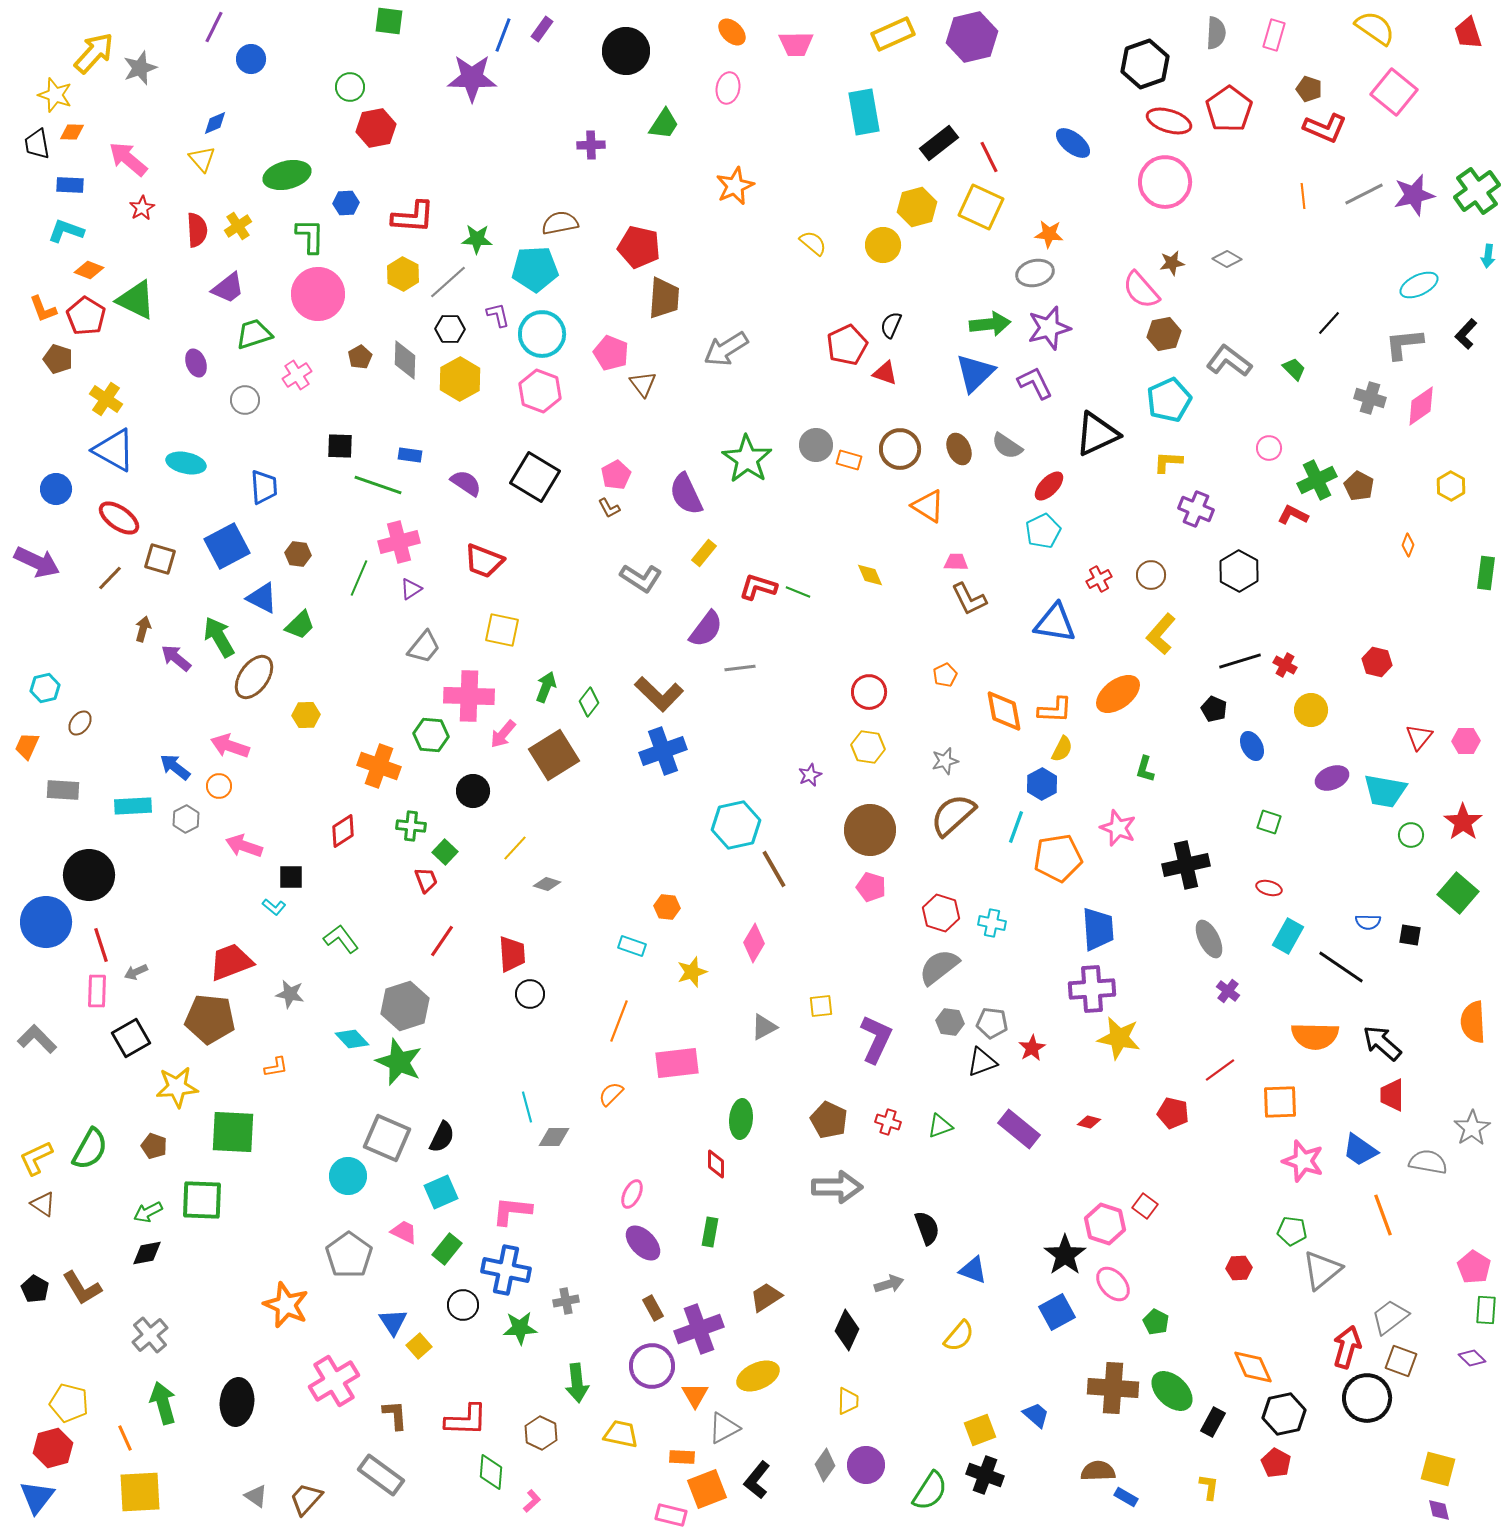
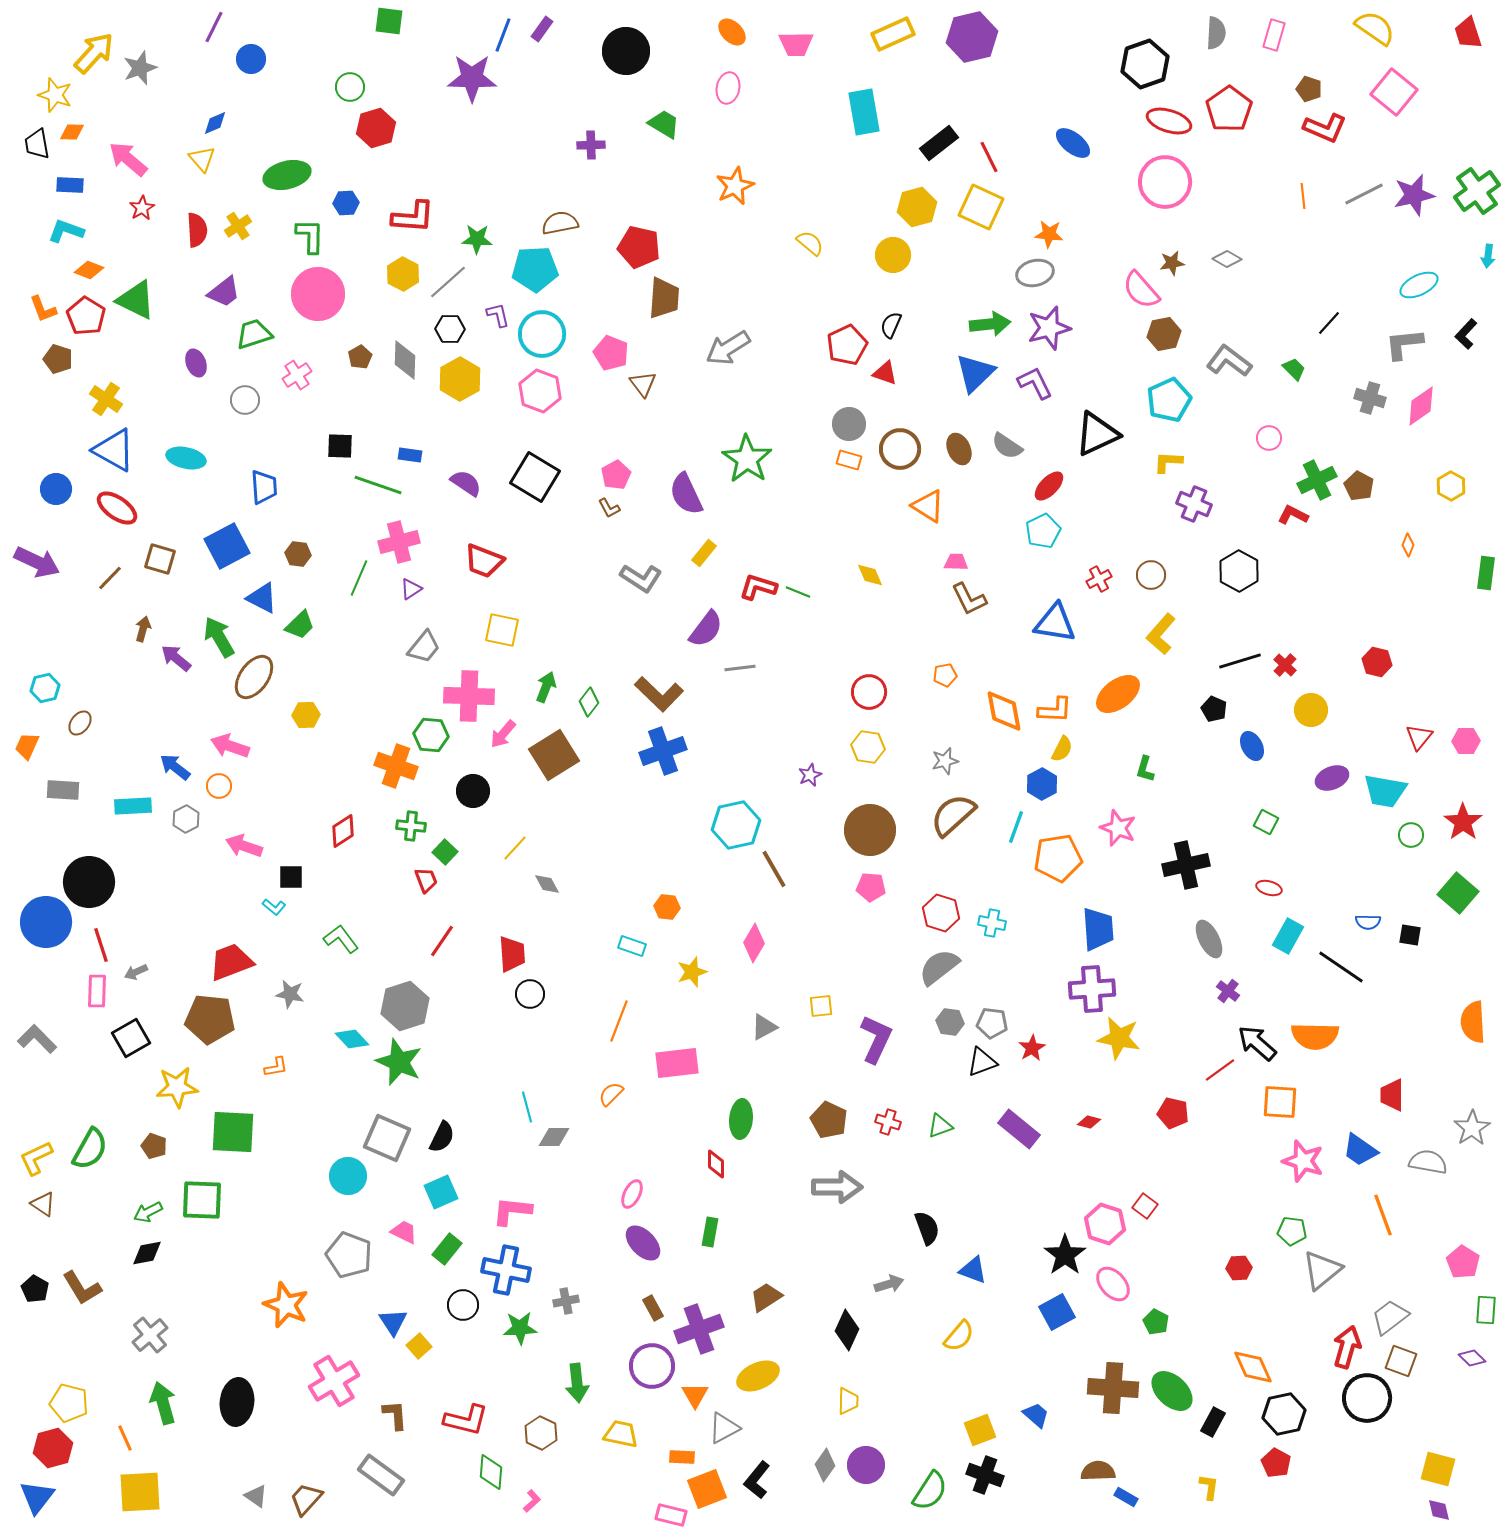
green trapezoid at (664, 124): rotated 92 degrees counterclockwise
red hexagon at (376, 128): rotated 6 degrees counterclockwise
yellow semicircle at (813, 243): moved 3 px left
yellow circle at (883, 245): moved 10 px right, 10 px down
purple trapezoid at (228, 288): moved 4 px left, 4 px down
gray arrow at (726, 349): moved 2 px right, 1 px up
gray circle at (816, 445): moved 33 px right, 21 px up
pink circle at (1269, 448): moved 10 px up
cyan ellipse at (186, 463): moved 5 px up
purple cross at (1196, 509): moved 2 px left, 5 px up
red ellipse at (119, 518): moved 2 px left, 10 px up
red cross at (1285, 665): rotated 15 degrees clockwise
orange pentagon at (945, 675): rotated 15 degrees clockwise
orange cross at (379, 766): moved 17 px right
green square at (1269, 822): moved 3 px left; rotated 10 degrees clockwise
black circle at (89, 875): moved 7 px down
gray diamond at (547, 884): rotated 44 degrees clockwise
pink pentagon at (871, 887): rotated 12 degrees counterclockwise
black arrow at (1382, 1043): moved 125 px left
orange square at (1280, 1102): rotated 6 degrees clockwise
gray pentagon at (349, 1255): rotated 15 degrees counterclockwise
pink pentagon at (1474, 1267): moved 11 px left, 5 px up
red L-shape at (466, 1420): rotated 12 degrees clockwise
